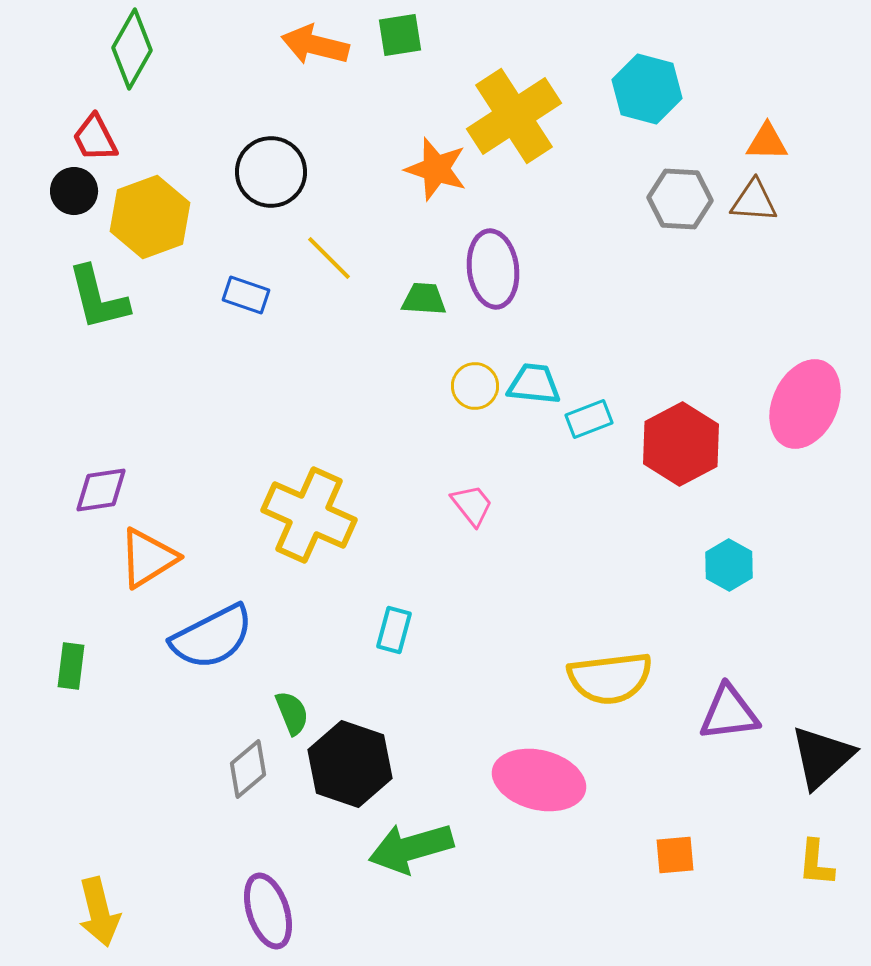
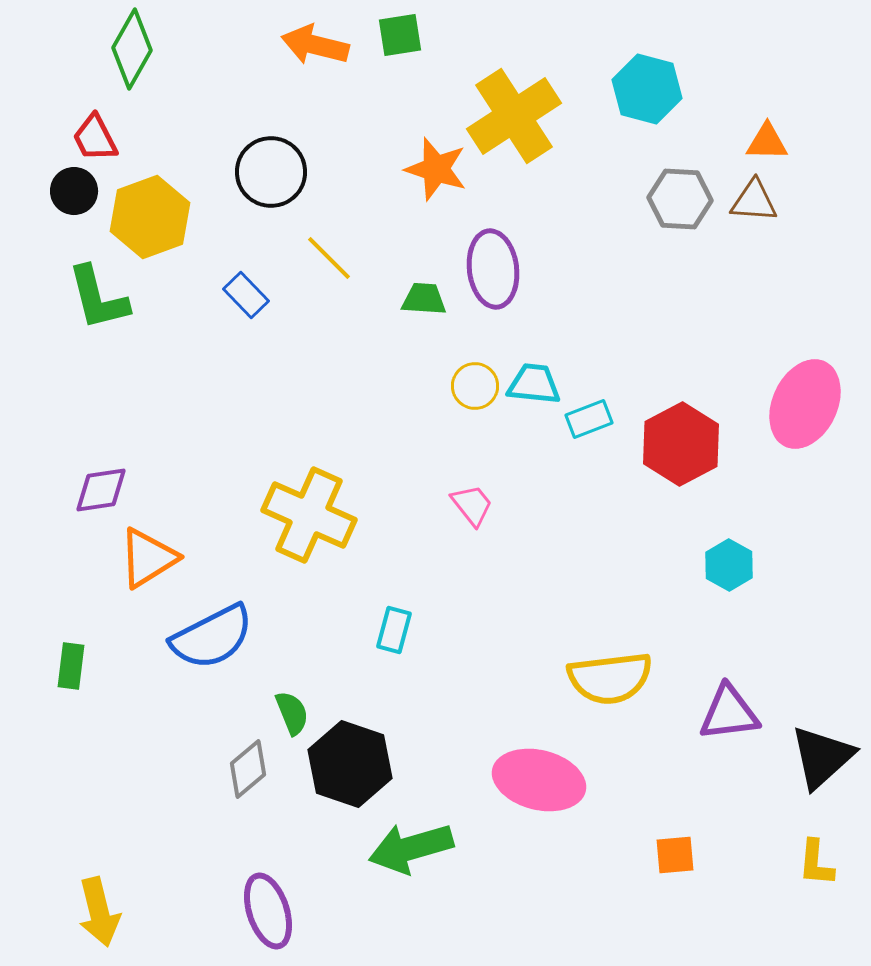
blue rectangle at (246, 295): rotated 27 degrees clockwise
